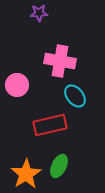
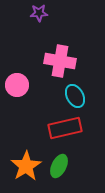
cyan ellipse: rotated 10 degrees clockwise
red rectangle: moved 15 px right, 3 px down
orange star: moved 8 px up
